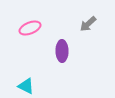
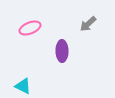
cyan triangle: moved 3 px left
